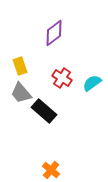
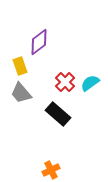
purple diamond: moved 15 px left, 9 px down
red cross: moved 3 px right, 4 px down; rotated 12 degrees clockwise
cyan semicircle: moved 2 px left
black rectangle: moved 14 px right, 3 px down
orange cross: rotated 24 degrees clockwise
